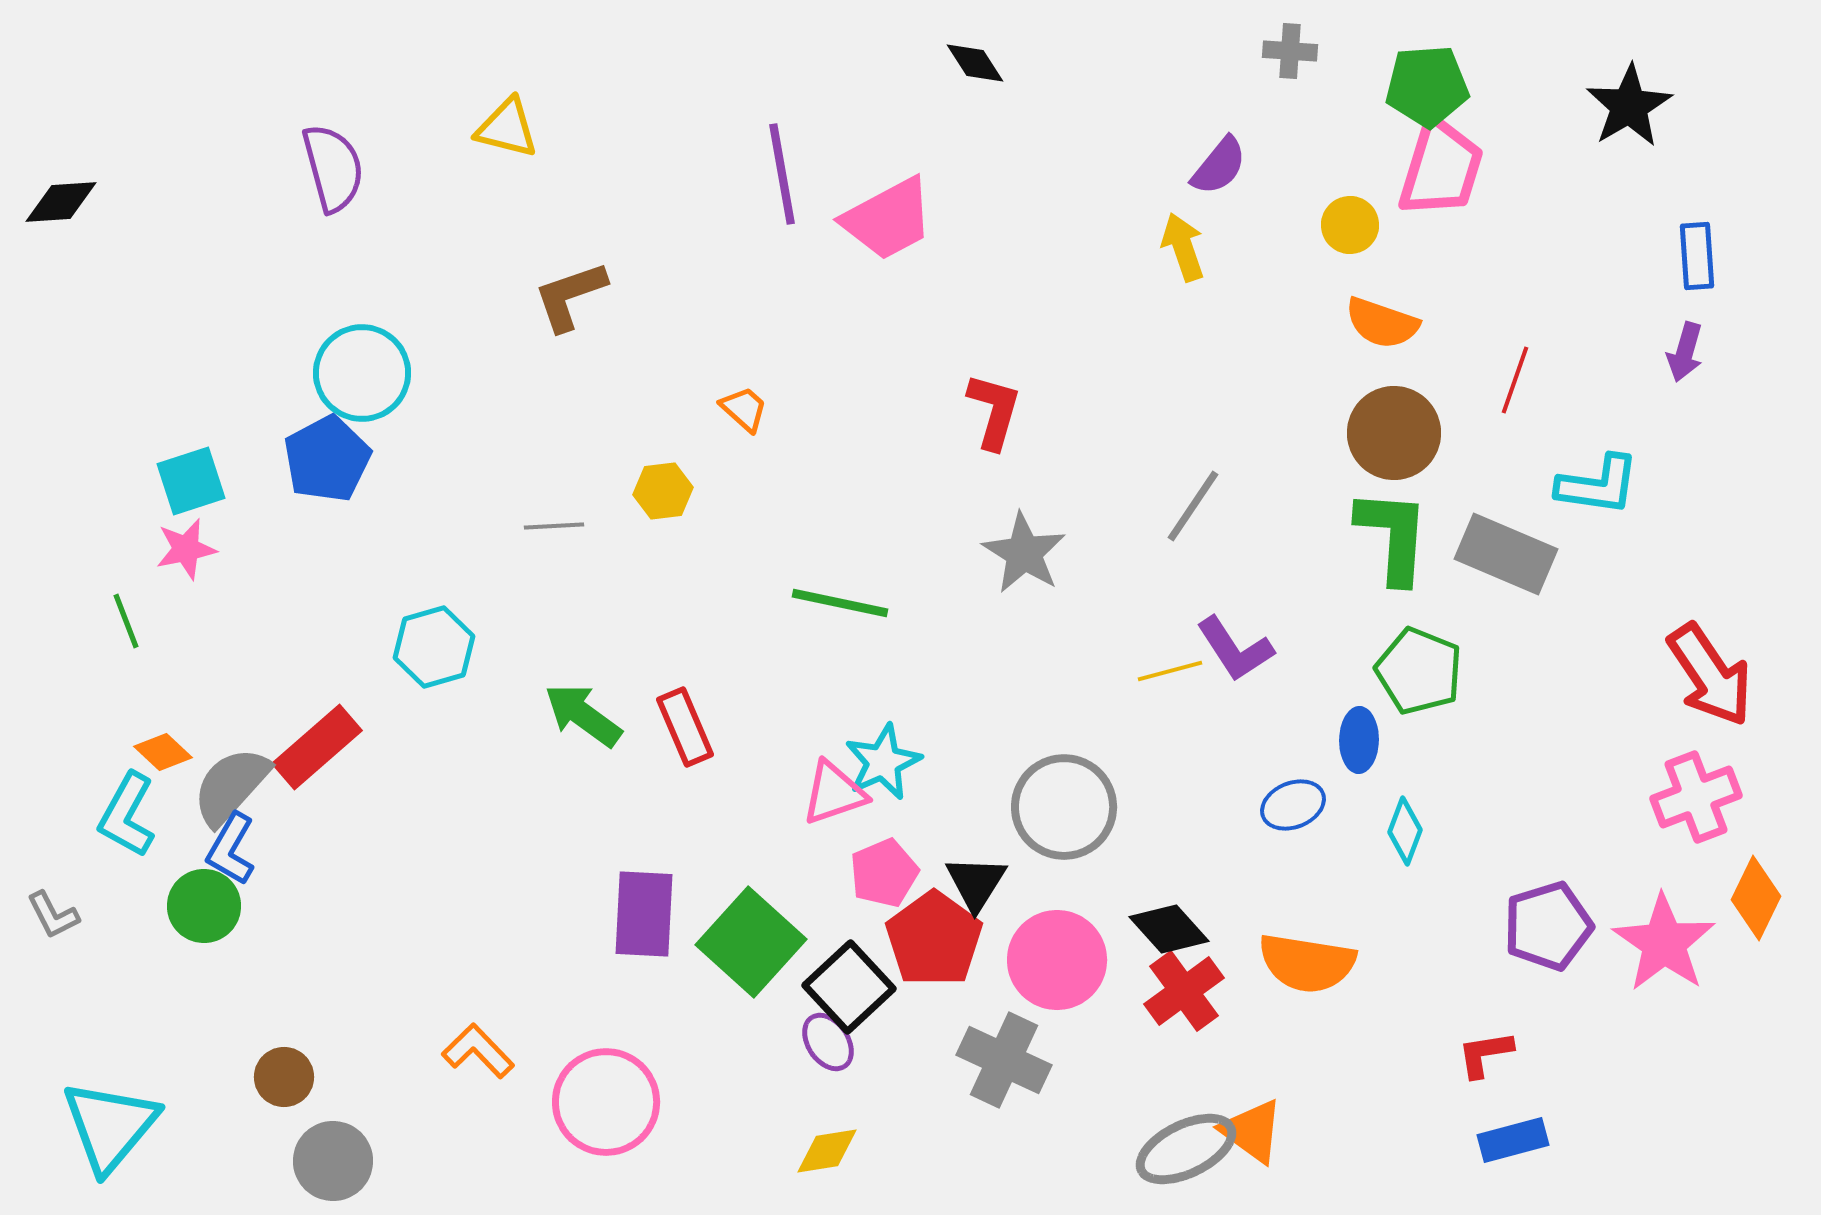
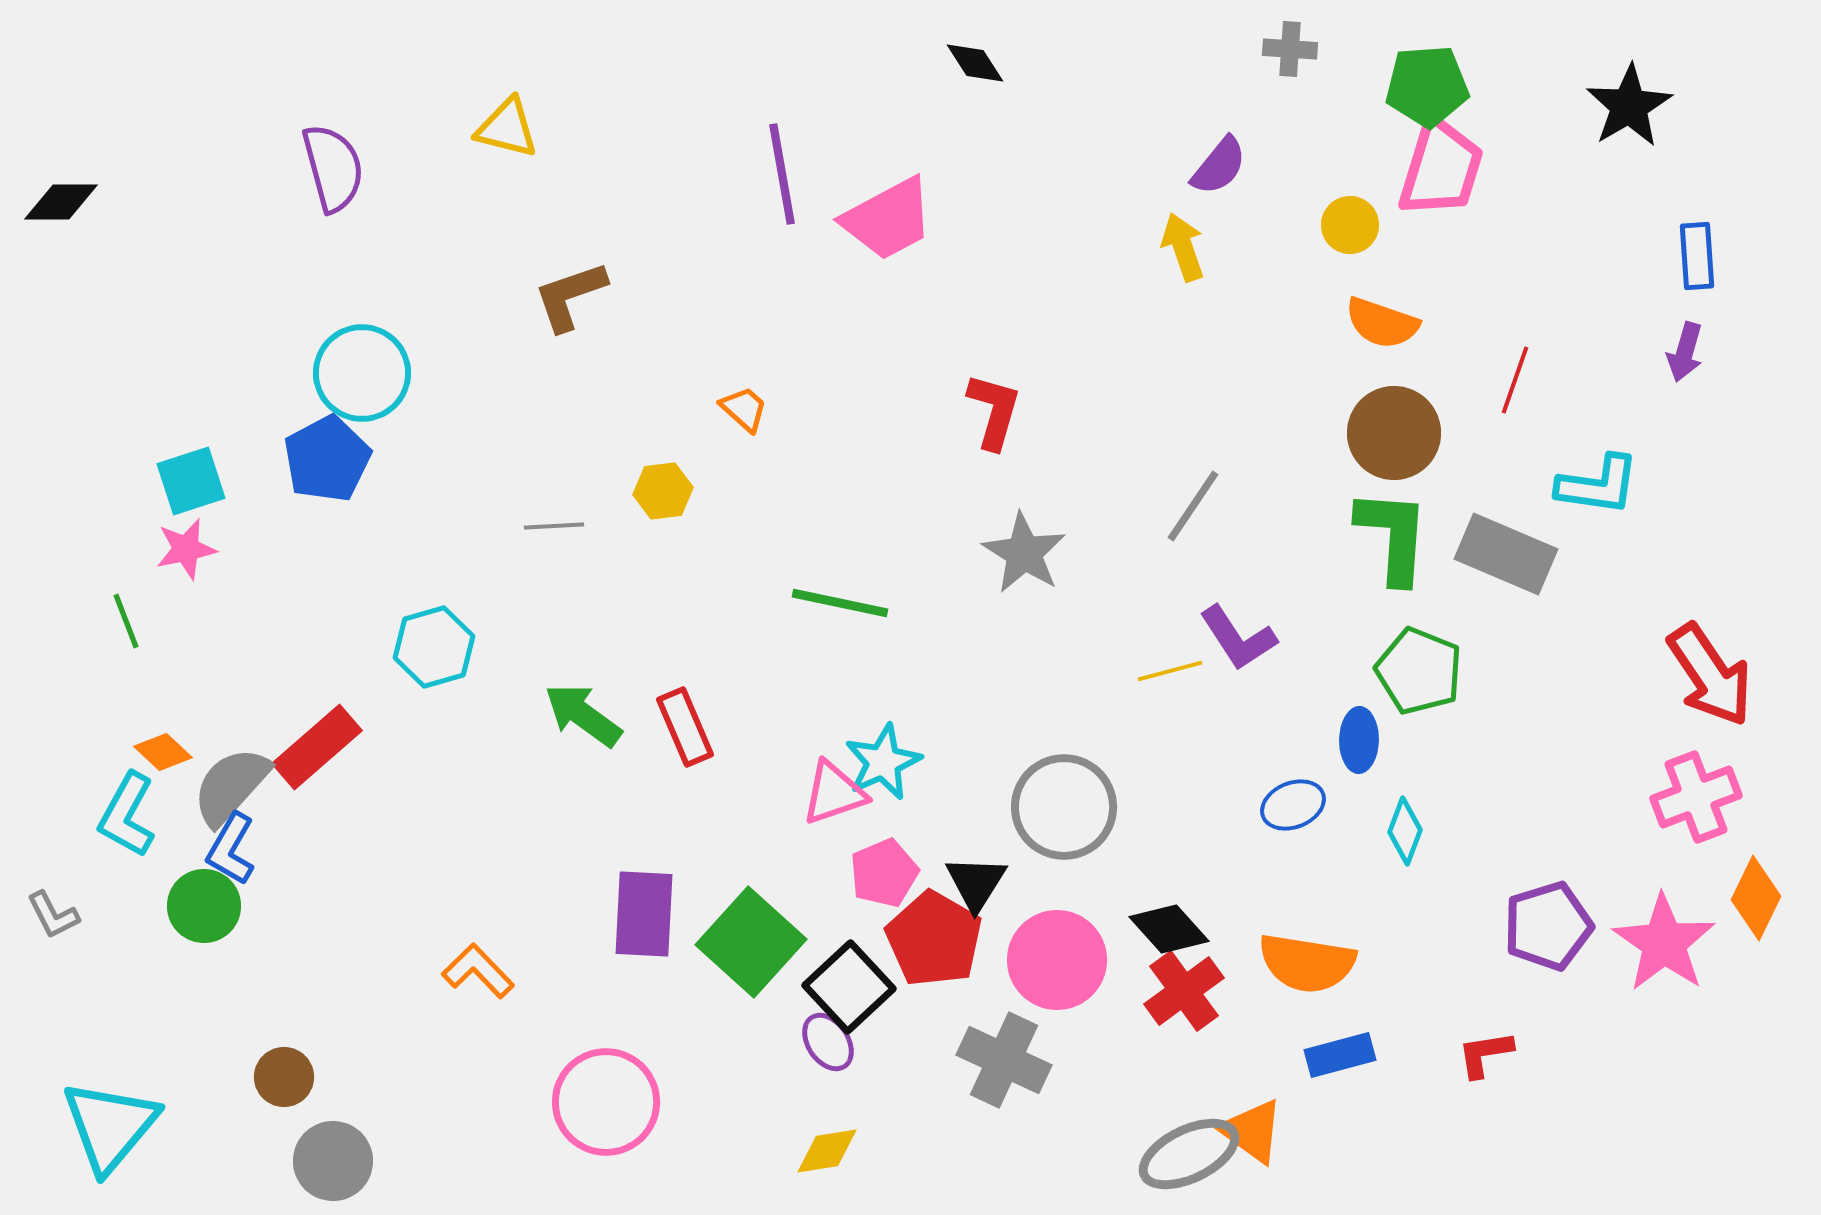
gray cross at (1290, 51): moved 2 px up
black diamond at (61, 202): rotated 4 degrees clockwise
purple L-shape at (1235, 649): moved 3 px right, 11 px up
red pentagon at (934, 939): rotated 6 degrees counterclockwise
orange L-shape at (478, 1051): moved 80 px up
blue rectangle at (1513, 1140): moved 173 px left, 85 px up
gray ellipse at (1186, 1149): moved 3 px right, 5 px down
